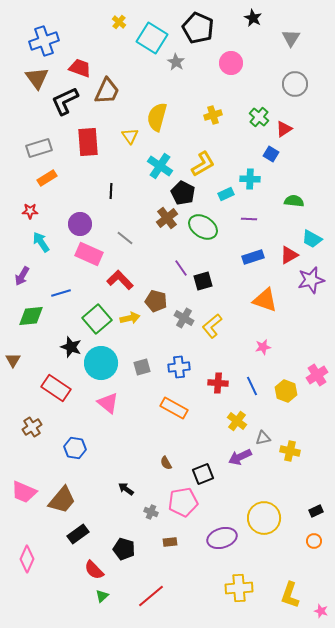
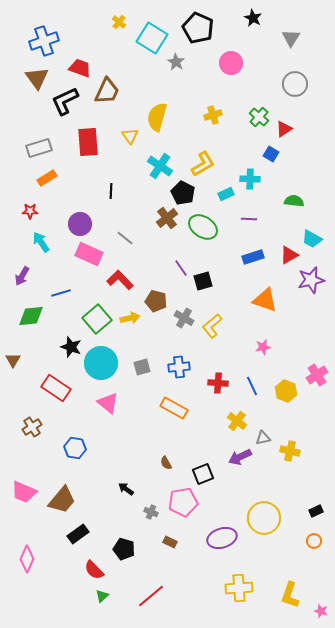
brown rectangle at (170, 542): rotated 32 degrees clockwise
